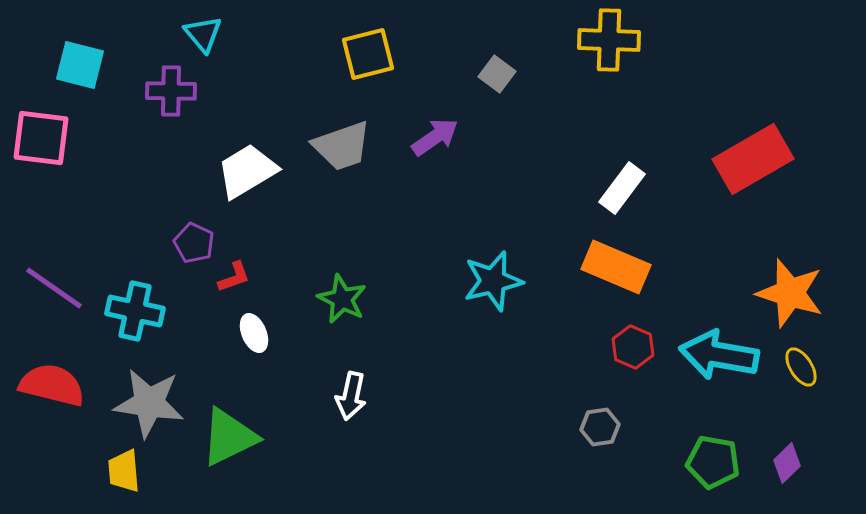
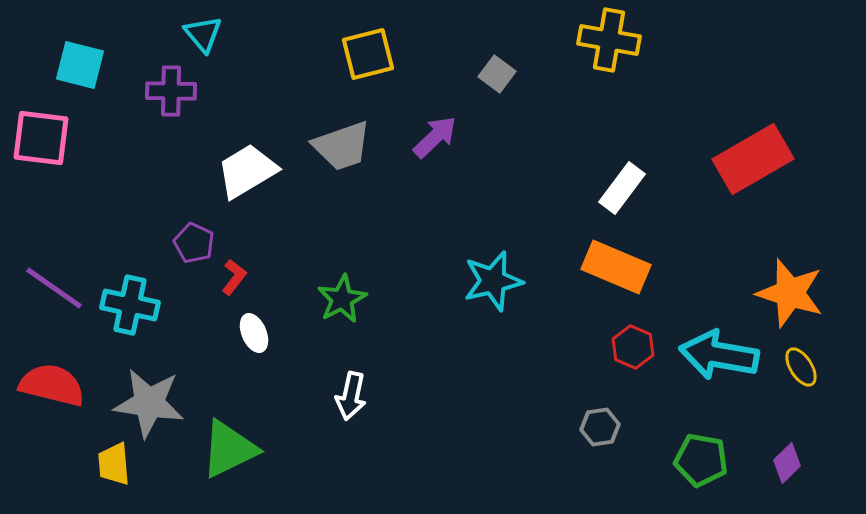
yellow cross: rotated 8 degrees clockwise
purple arrow: rotated 9 degrees counterclockwise
red L-shape: rotated 33 degrees counterclockwise
green star: rotated 18 degrees clockwise
cyan cross: moved 5 px left, 6 px up
green triangle: moved 12 px down
green pentagon: moved 12 px left, 2 px up
yellow trapezoid: moved 10 px left, 7 px up
